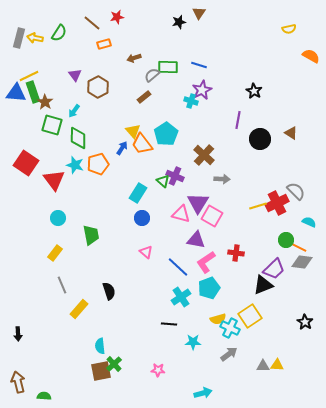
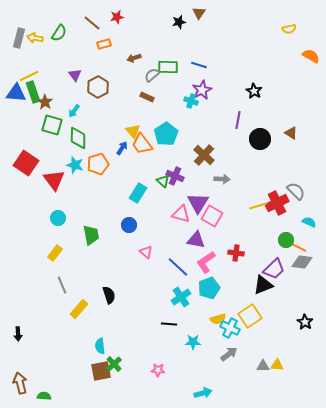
brown rectangle at (144, 97): moved 3 px right; rotated 64 degrees clockwise
blue circle at (142, 218): moved 13 px left, 7 px down
black semicircle at (109, 291): moved 4 px down
brown arrow at (18, 382): moved 2 px right, 1 px down
